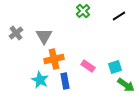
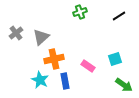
green cross: moved 3 px left, 1 px down; rotated 24 degrees clockwise
gray triangle: moved 3 px left, 1 px down; rotated 18 degrees clockwise
cyan square: moved 8 px up
green arrow: moved 2 px left
